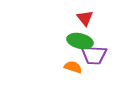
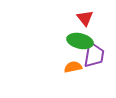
purple trapezoid: rotated 84 degrees counterclockwise
orange semicircle: rotated 30 degrees counterclockwise
